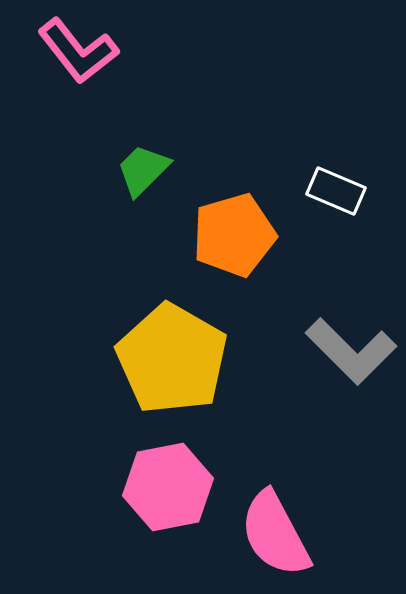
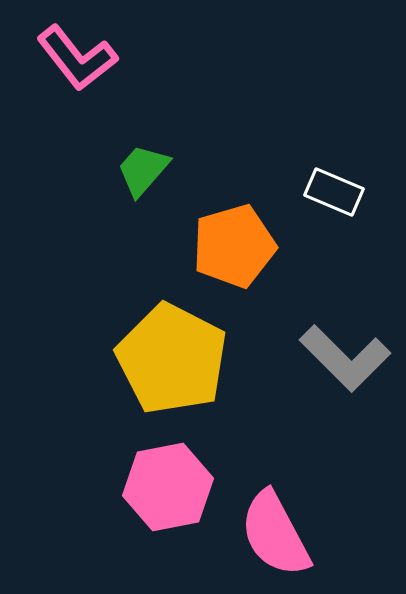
pink L-shape: moved 1 px left, 7 px down
green trapezoid: rotated 4 degrees counterclockwise
white rectangle: moved 2 px left, 1 px down
orange pentagon: moved 11 px down
gray L-shape: moved 6 px left, 7 px down
yellow pentagon: rotated 3 degrees counterclockwise
